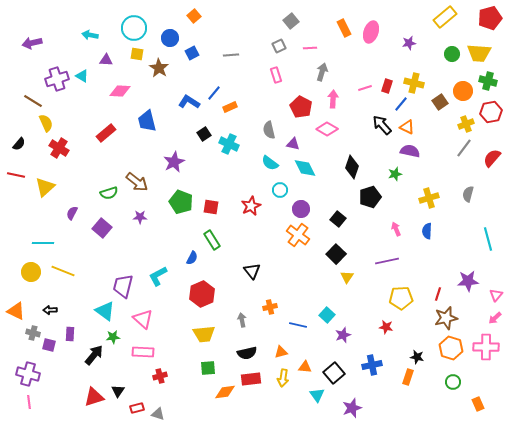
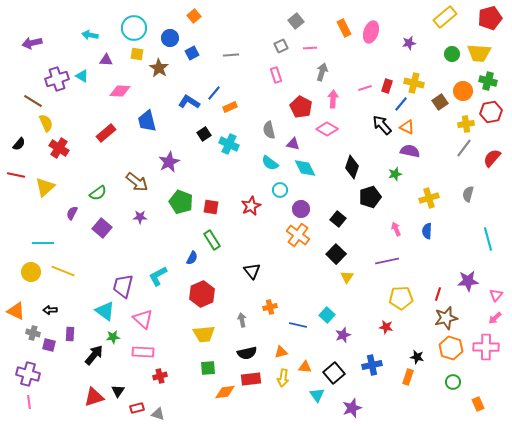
gray square at (291, 21): moved 5 px right
gray square at (279, 46): moved 2 px right
yellow cross at (466, 124): rotated 14 degrees clockwise
purple star at (174, 162): moved 5 px left
green semicircle at (109, 193): moved 11 px left; rotated 18 degrees counterclockwise
